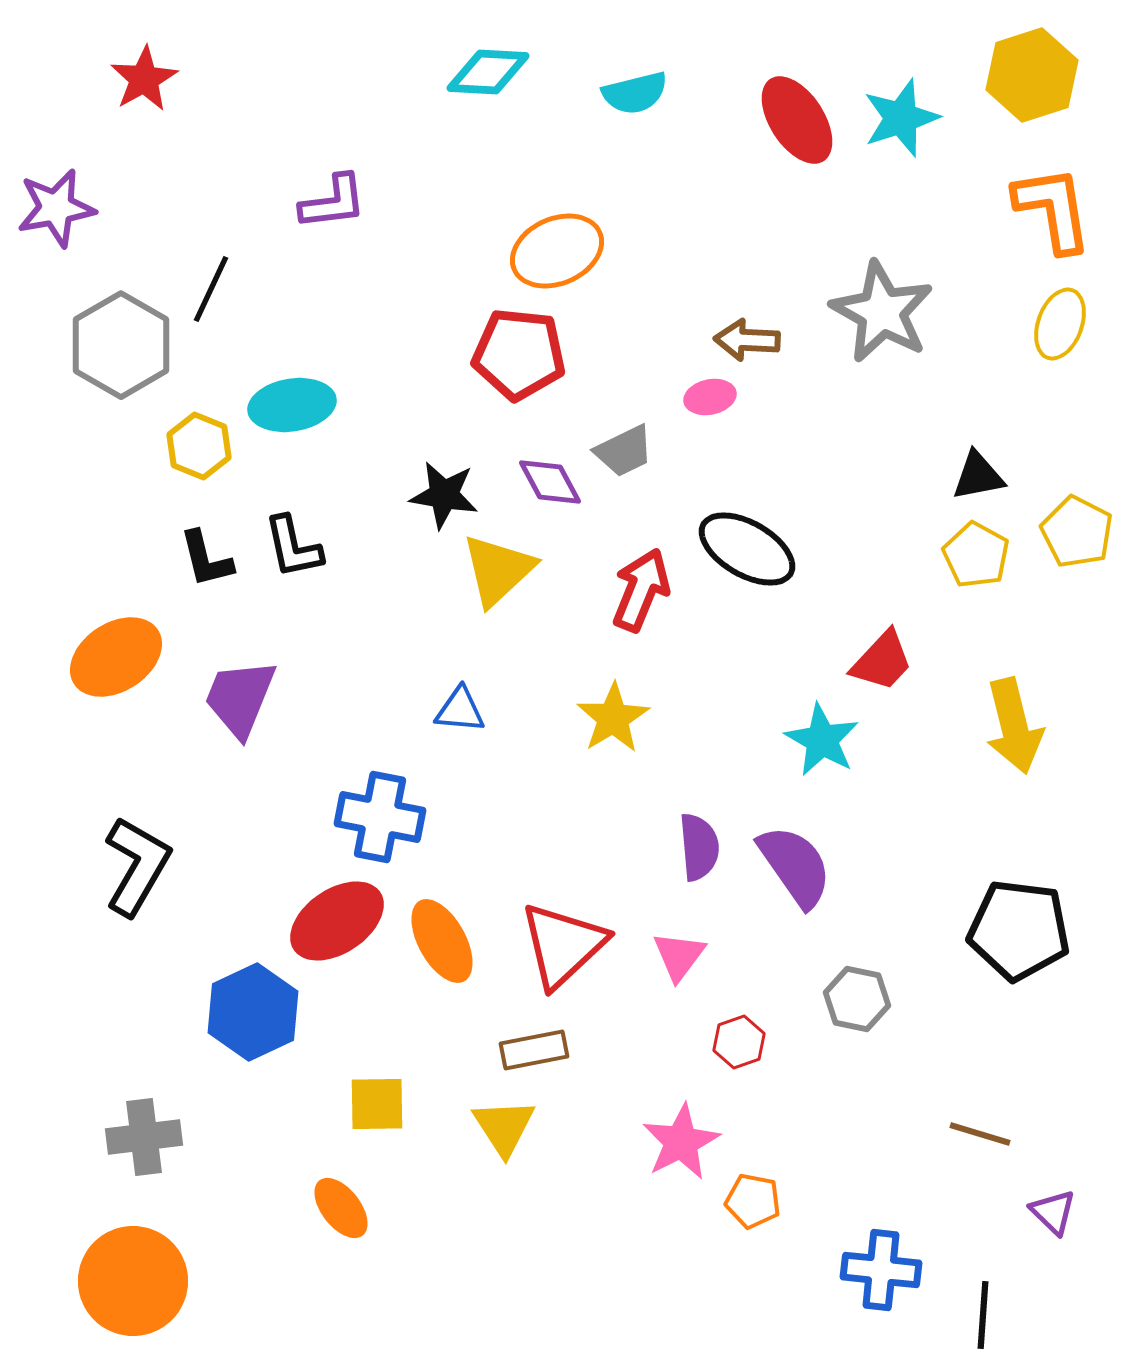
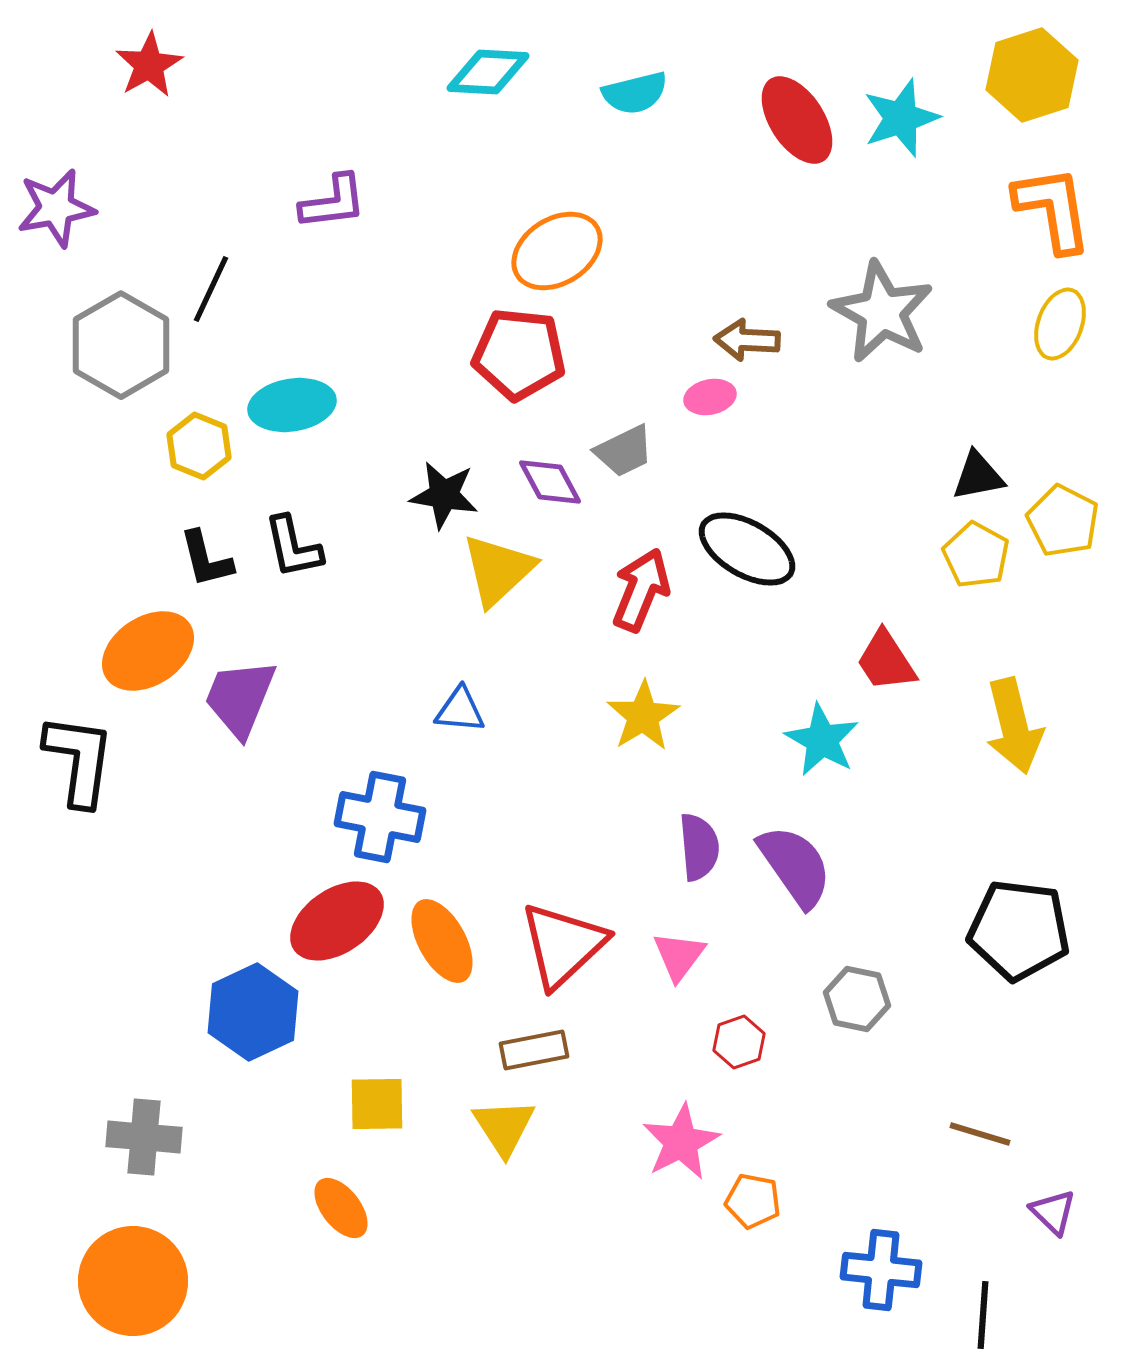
red star at (144, 79): moved 5 px right, 14 px up
orange ellipse at (557, 251): rotated 8 degrees counterclockwise
yellow pentagon at (1077, 532): moved 14 px left, 11 px up
orange ellipse at (116, 657): moved 32 px right, 6 px up
red trapezoid at (882, 661): moved 4 px right; rotated 104 degrees clockwise
yellow star at (613, 718): moved 30 px right, 2 px up
black L-shape at (137, 866): moved 58 px left, 106 px up; rotated 22 degrees counterclockwise
gray cross at (144, 1137): rotated 12 degrees clockwise
